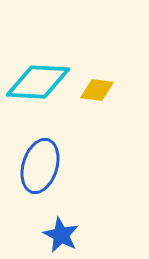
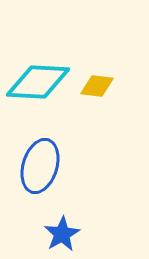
yellow diamond: moved 4 px up
blue star: moved 1 px right, 1 px up; rotated 15 degrees clockwise
